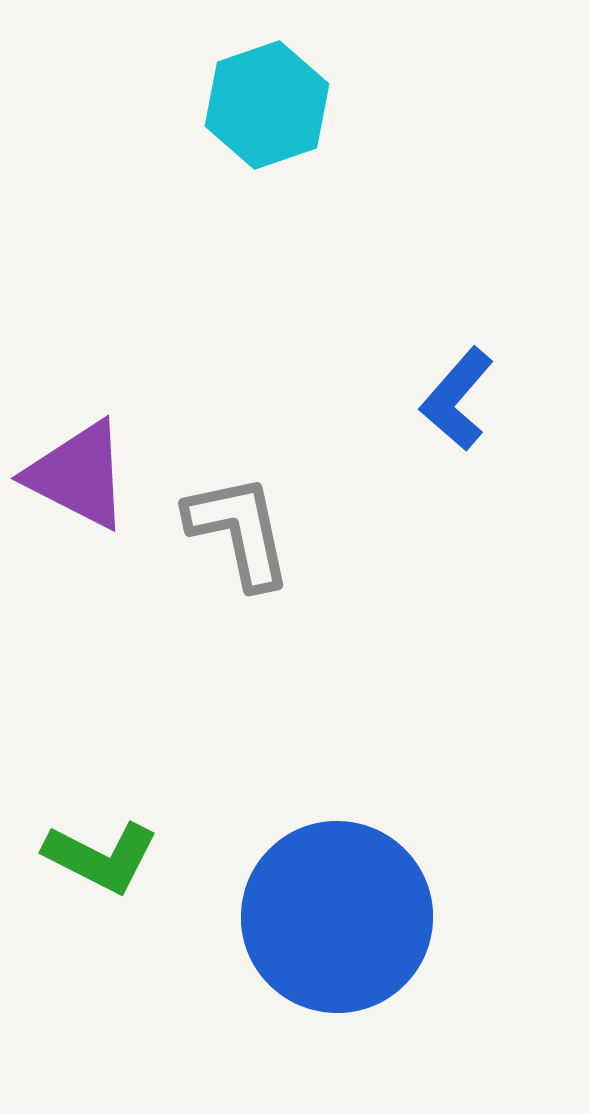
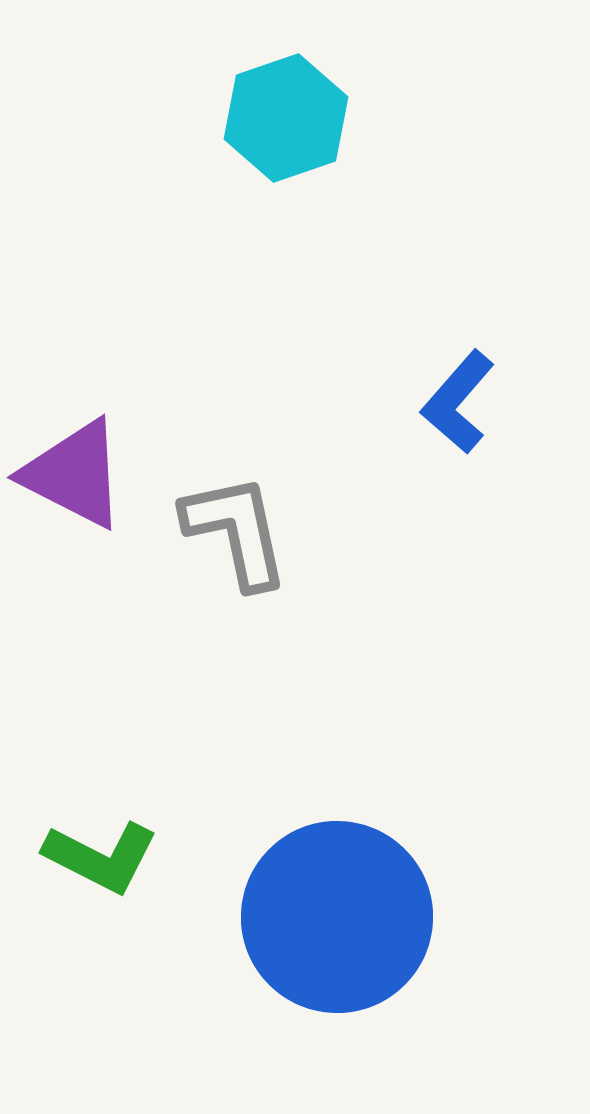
cyan hexagon: moved 19 px right, 13 px down
blue L-shape: moved 1 px right, 3 px down
purple triangle: moved 4 px left, 1 px up
gray L-shape: moved 3 px left
